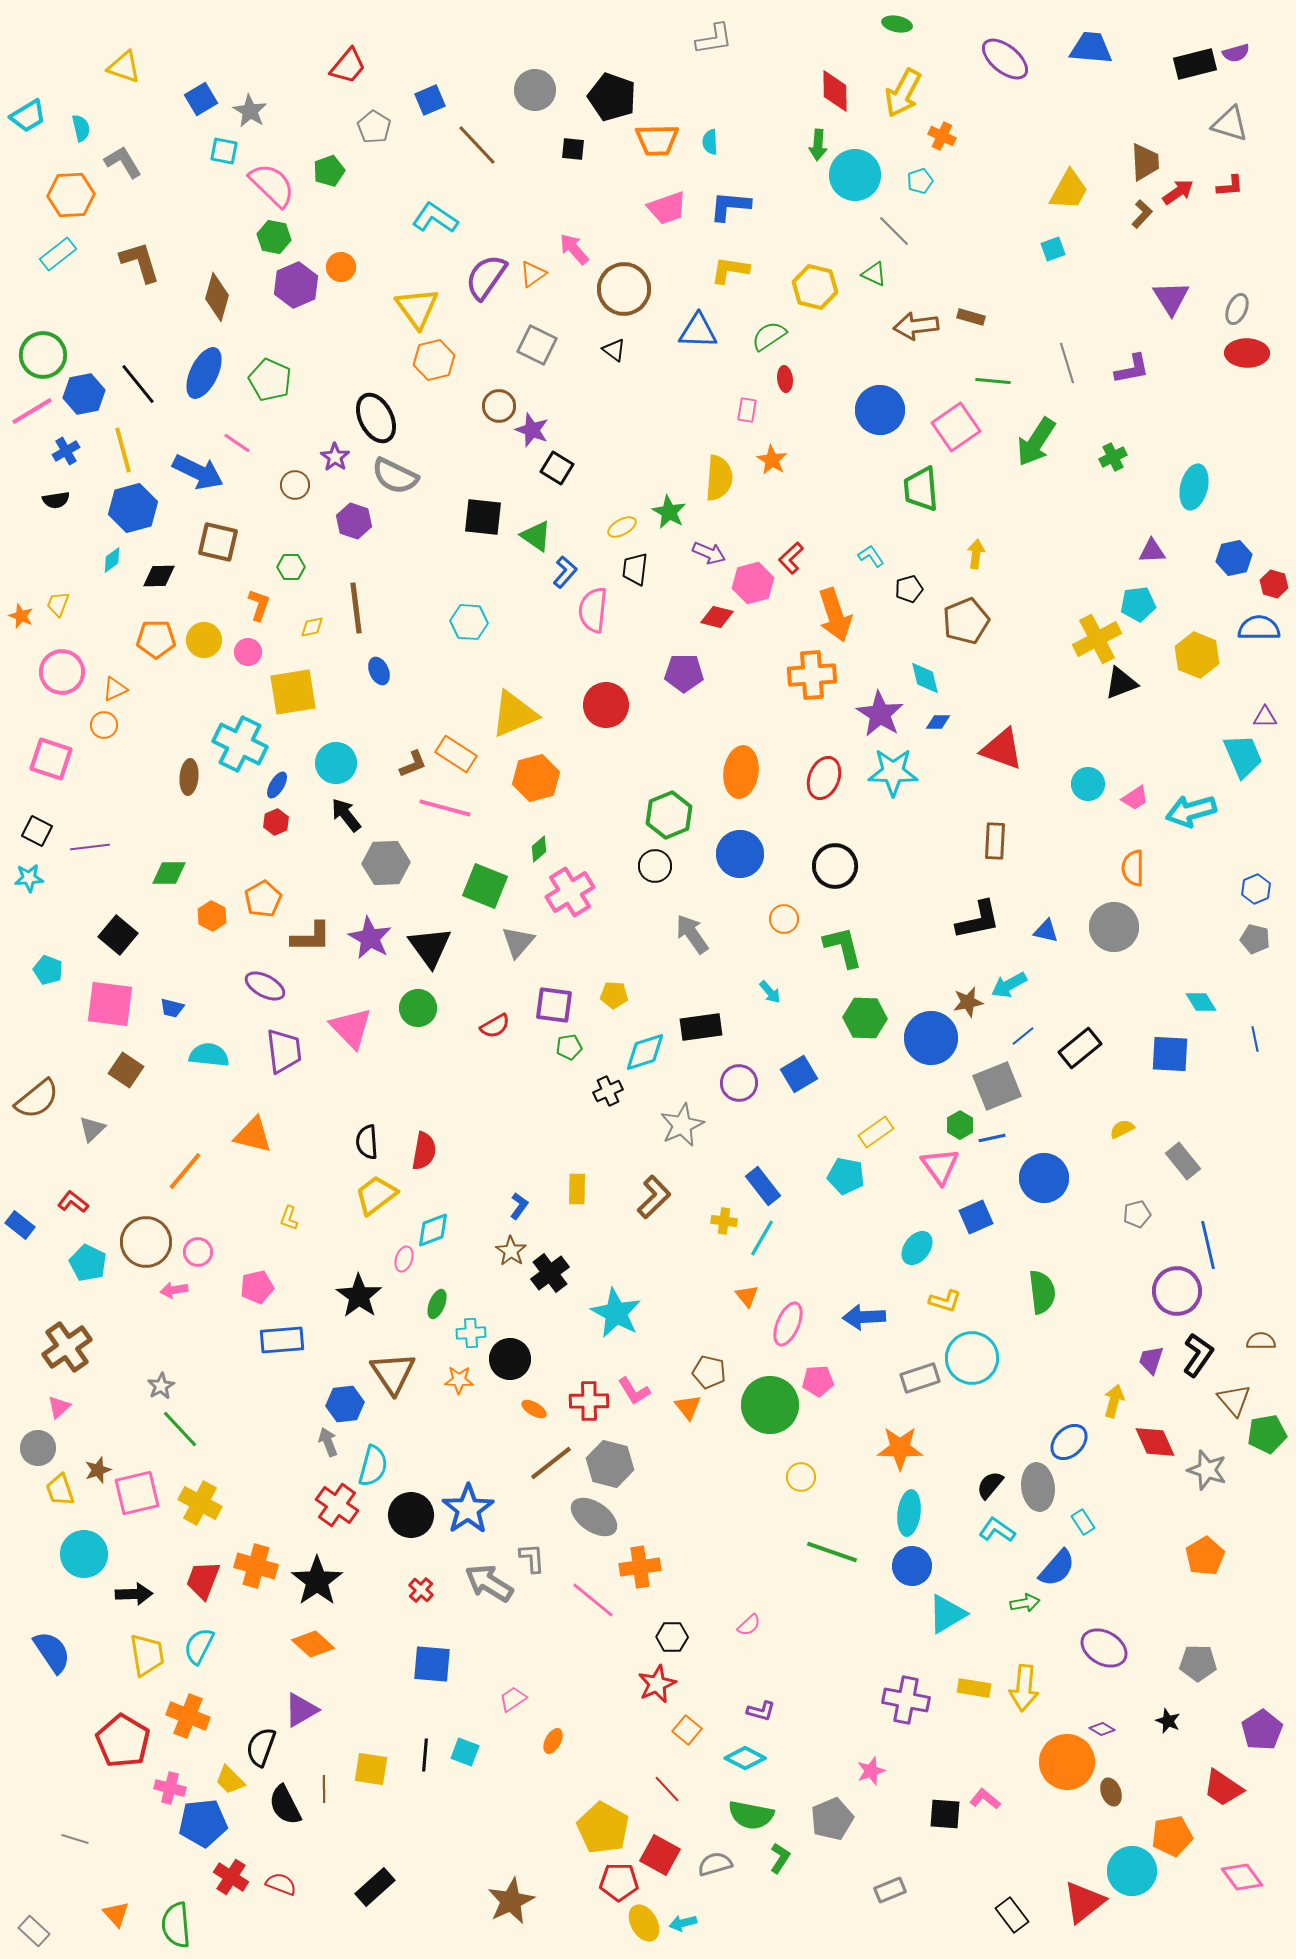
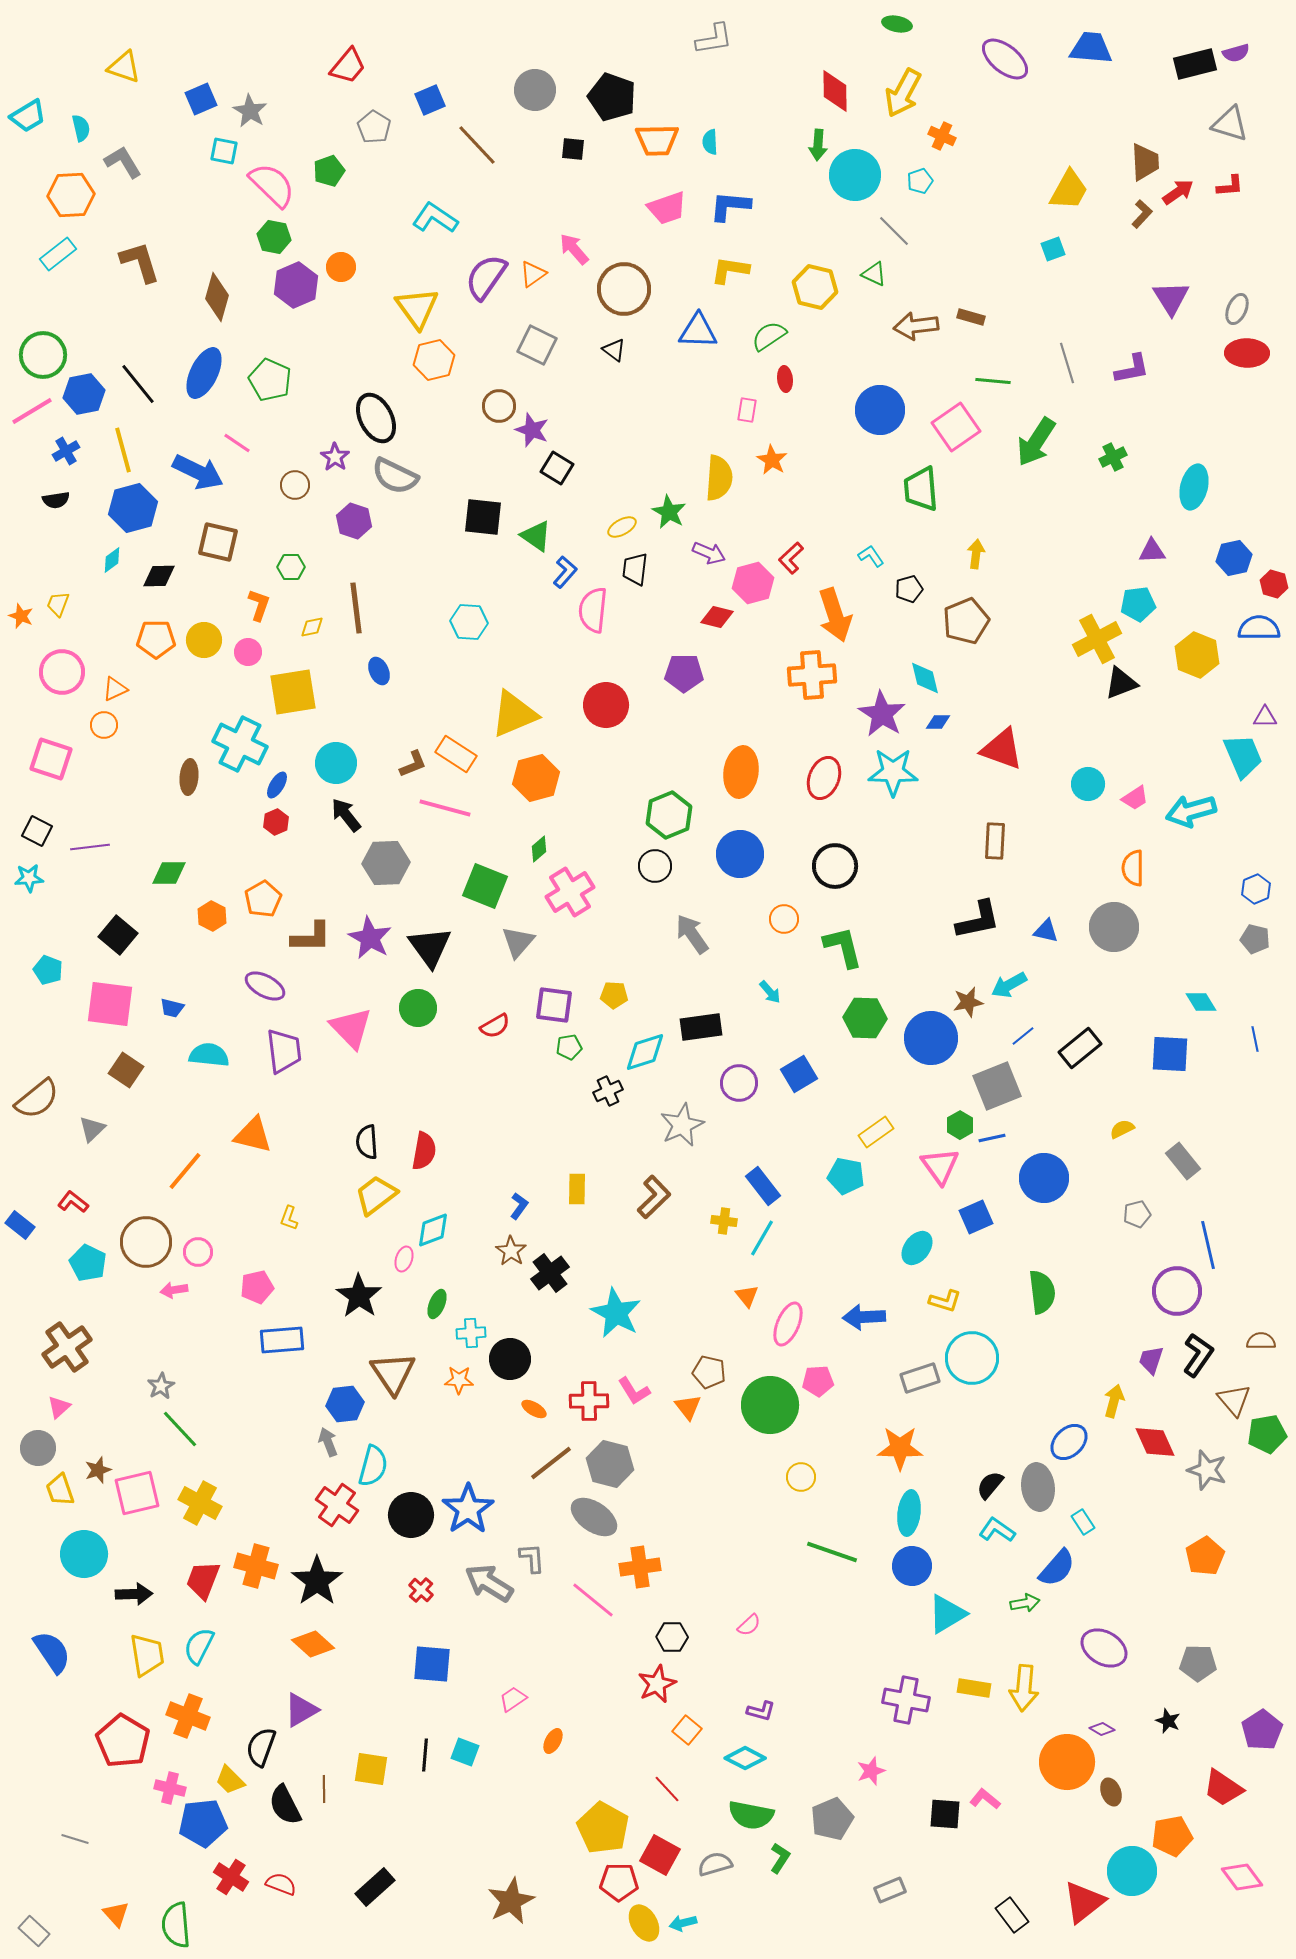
blue square at (201, 99): rotated 8 degrees clockwise
purple star at (880, 714): moved 2 px right
